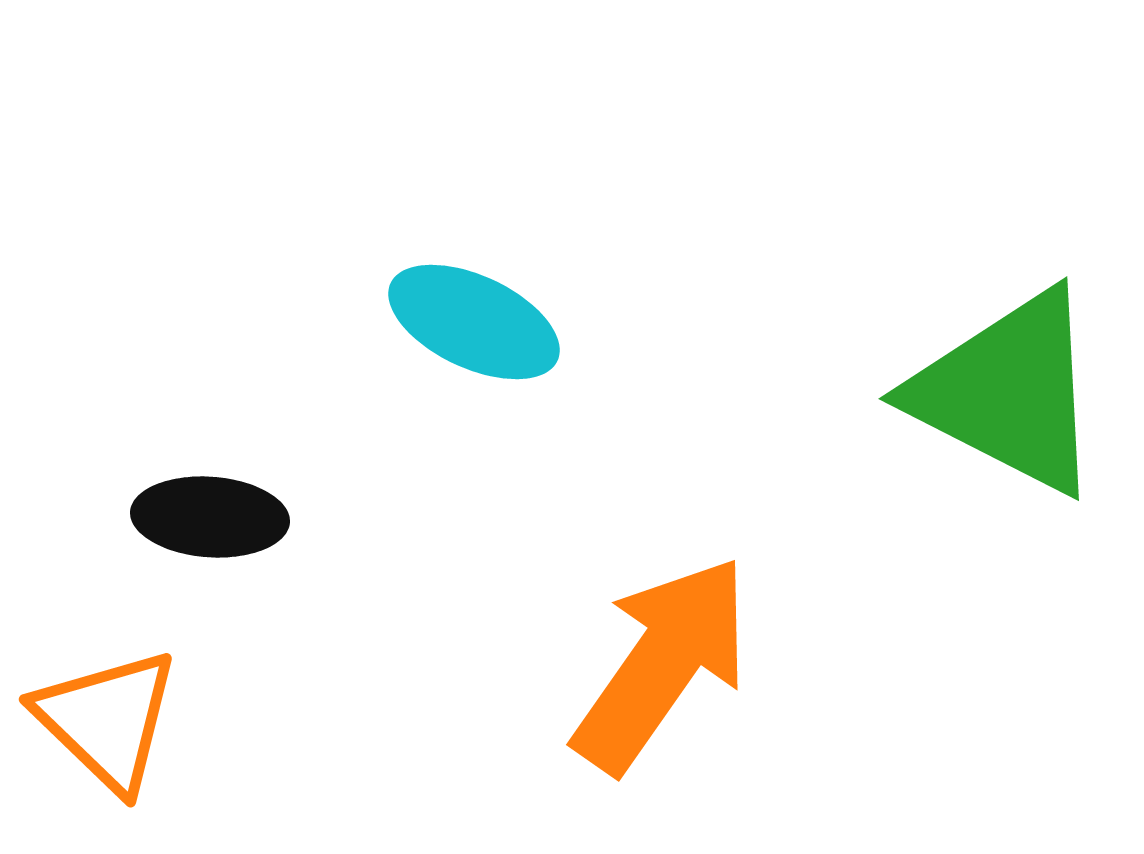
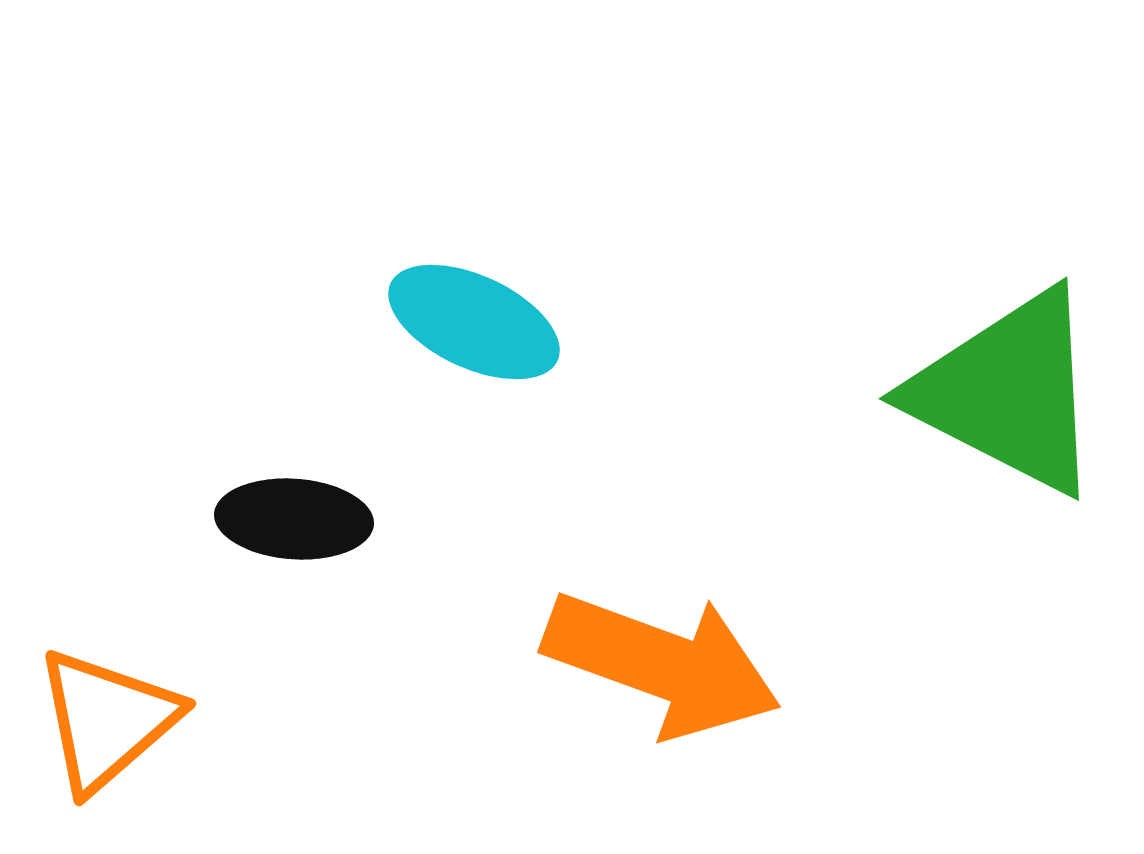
black ellipse: moved 84 px right, 2 px down
orange arrow: rotated 75 degrees clockwise
orange triangle: rotated 35 degrees clockwise
